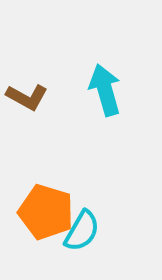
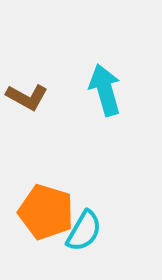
cyan semicircle: moved 2 px right
